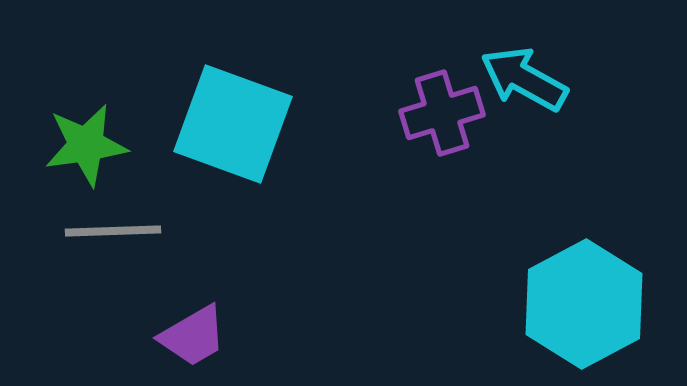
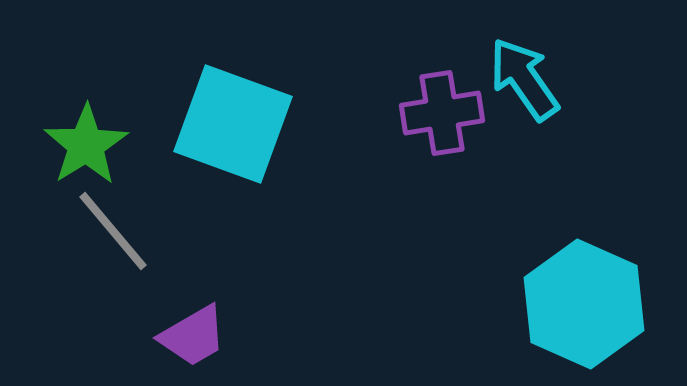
cyan arrow: rotated 26 degrees clockwise
purple cross: rotated 8 degrees clockwise
green star: rotated 24 degrees counterclockwise
gray line: rotated 52 degrees clockwise
cyan hexagon: rotated 8 degrees counterclockwise
